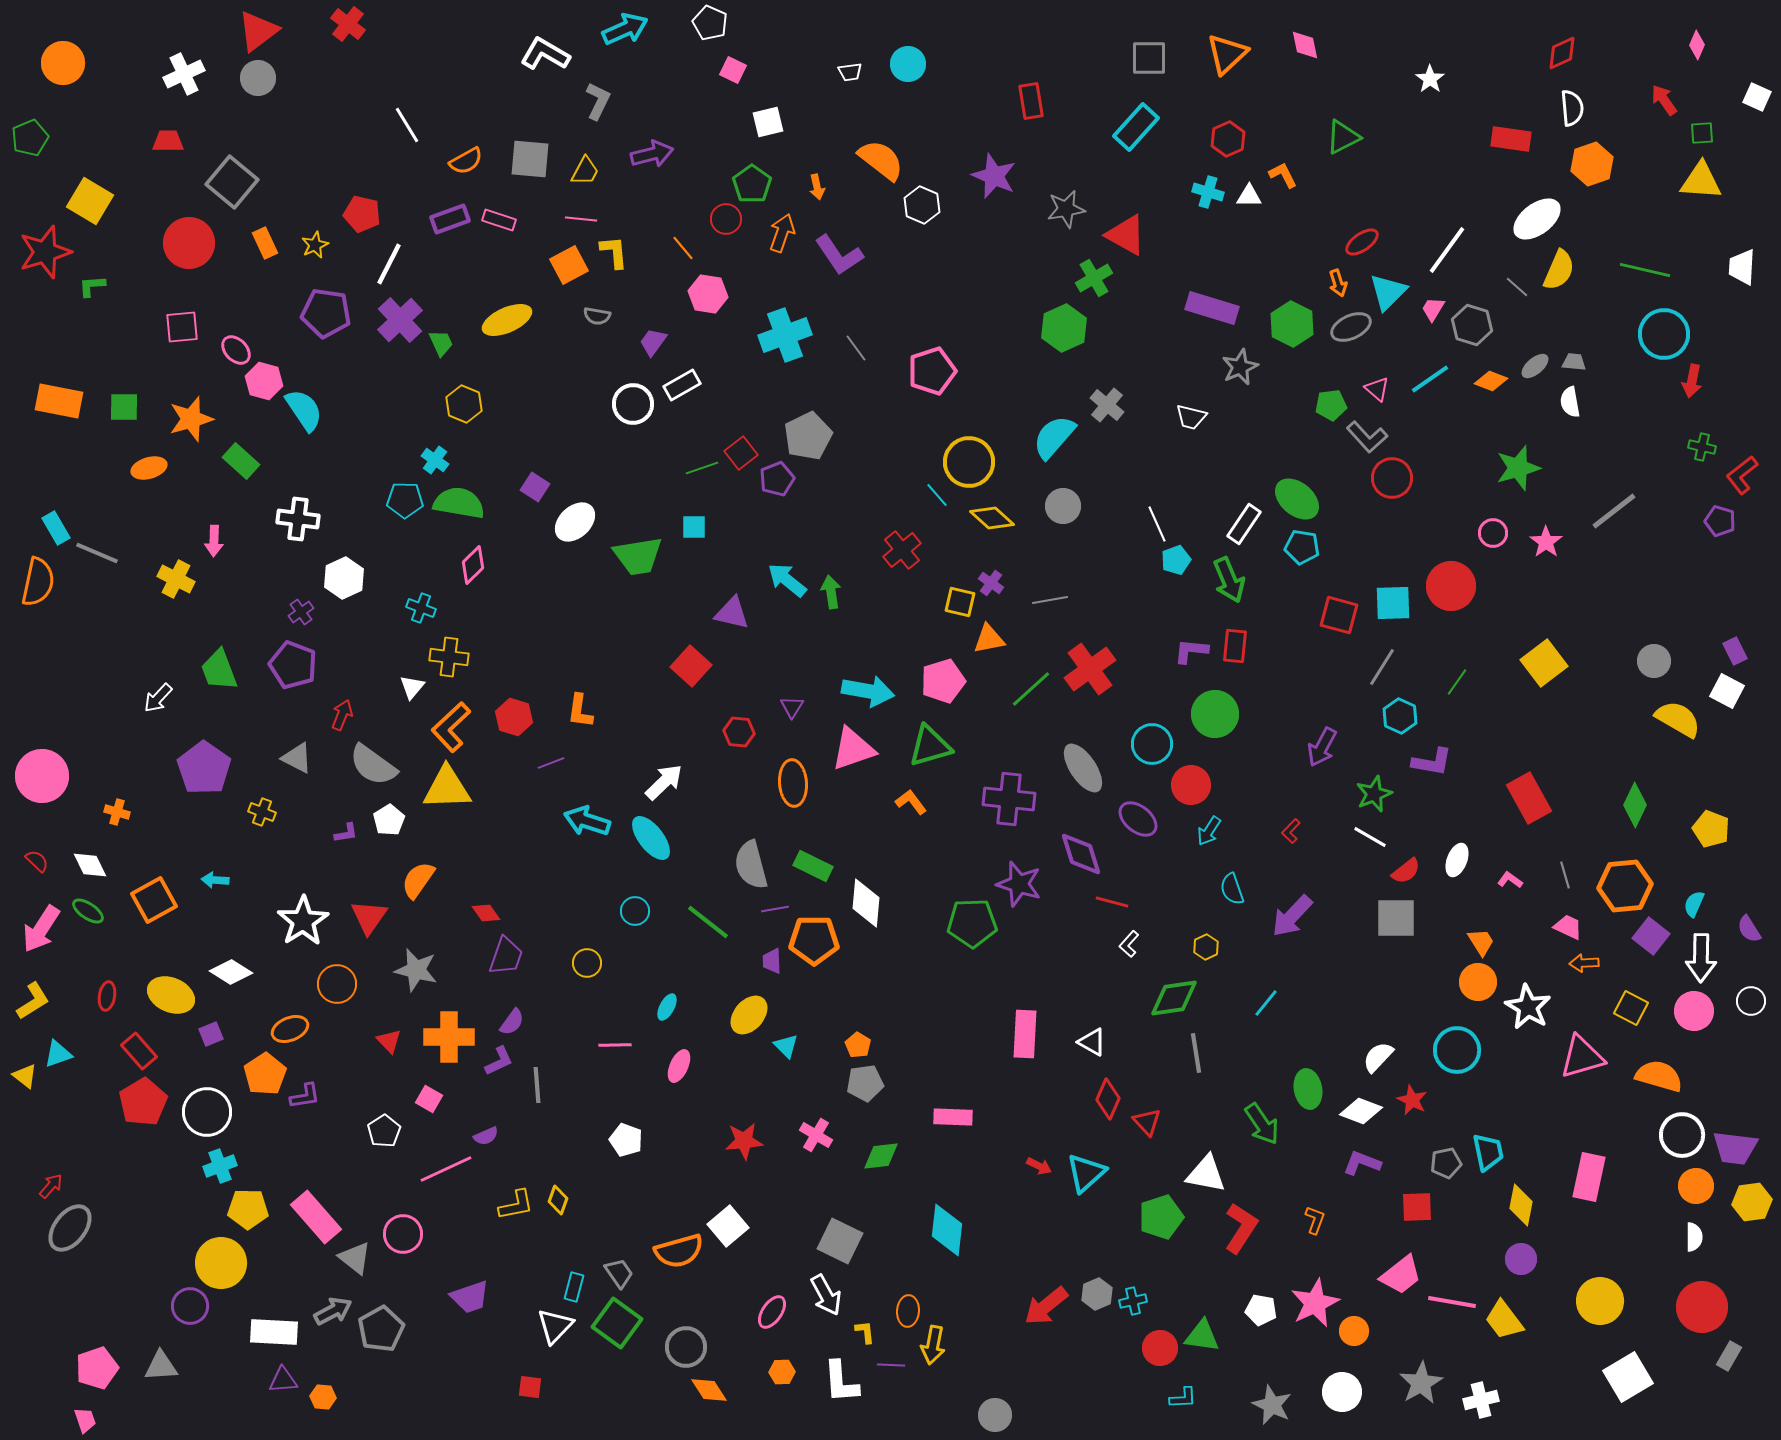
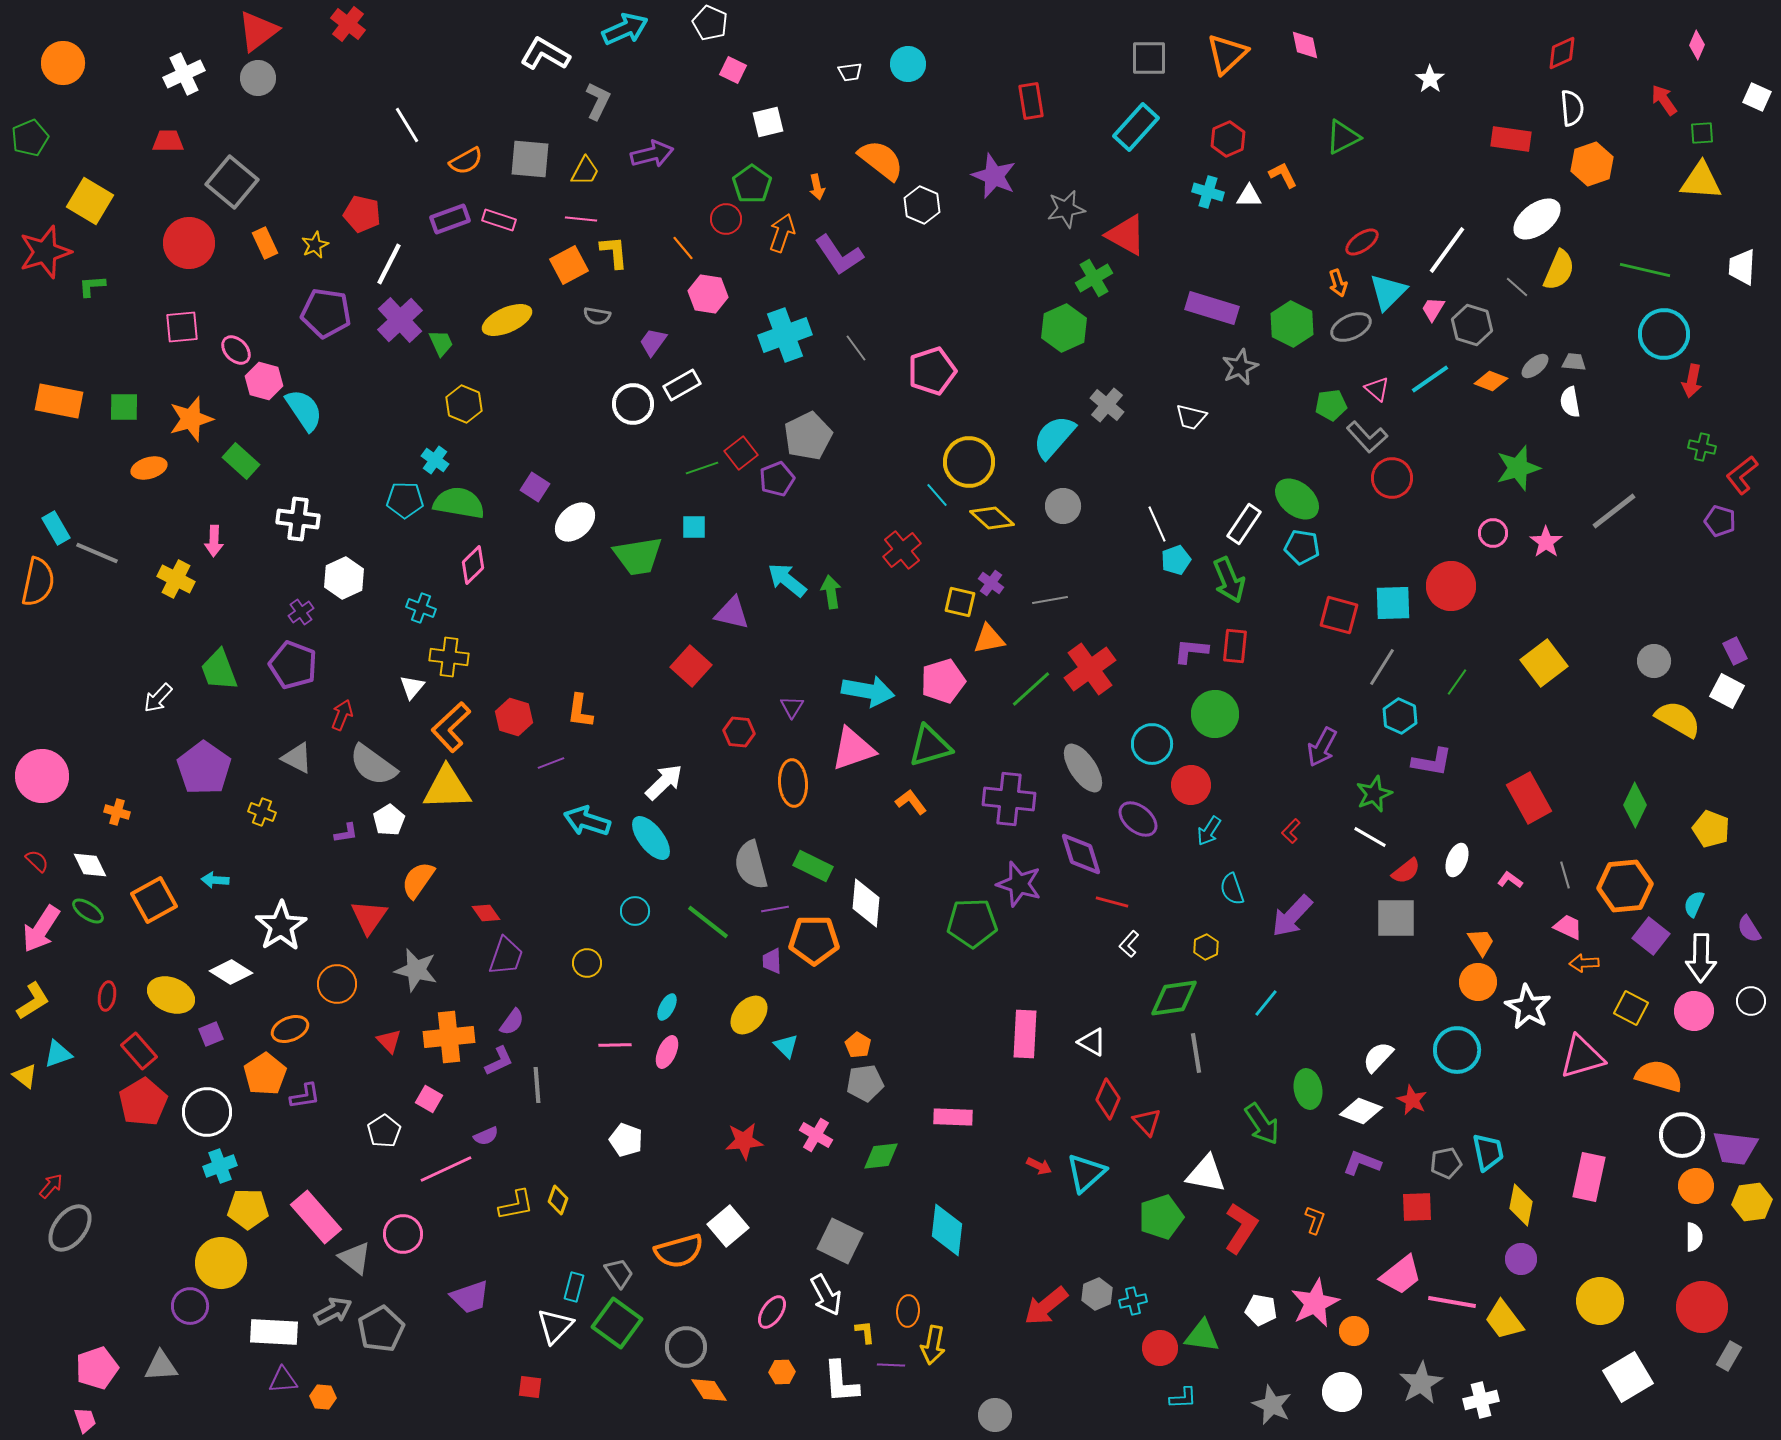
white star at (303, 921): moved 22 px left, 5 px down
orange cross at (449, 1037): rotated 6 degrees counterclockwise
pink ellipse at (679, 1066): moved 12 px left, 14 px up
